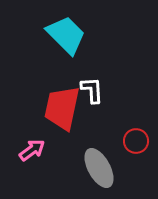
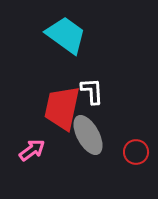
cyan trapezoid: rotated 9 degrees counterclockwise
white L-shape: moved 1 px down
red circle: moved 11 px down
gray ellipse: moved 11 px left, 33 px up
